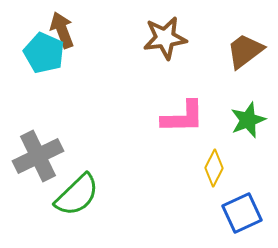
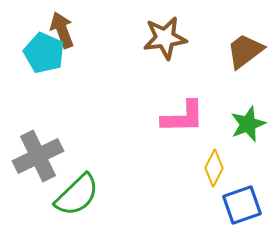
green star: moved 4 px down
blue square: moved 8 px up; rotated 6 degrees clockwise
